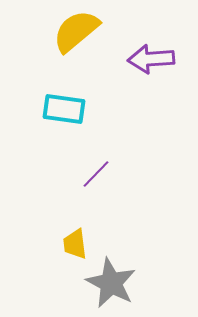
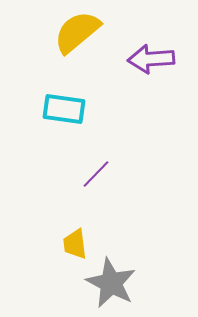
yellow semicircle: moved 1 px right, 1 px down
